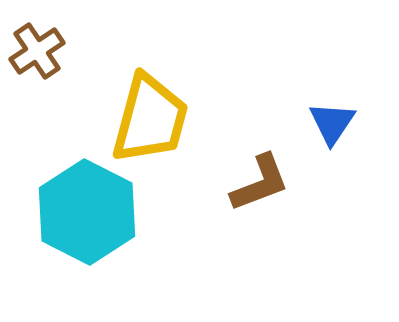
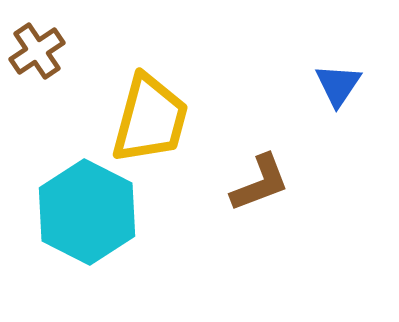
blue triangle: moved 6 px right, 38 px up
